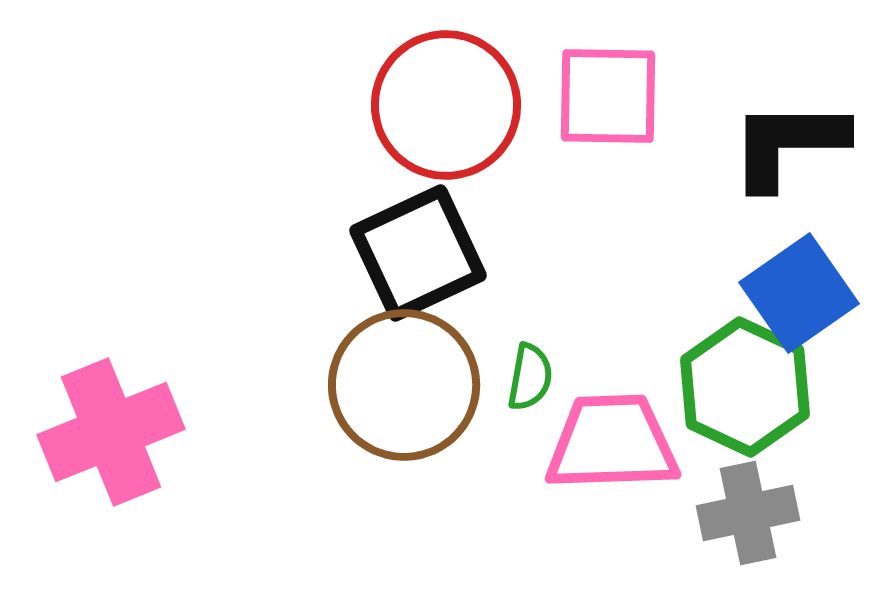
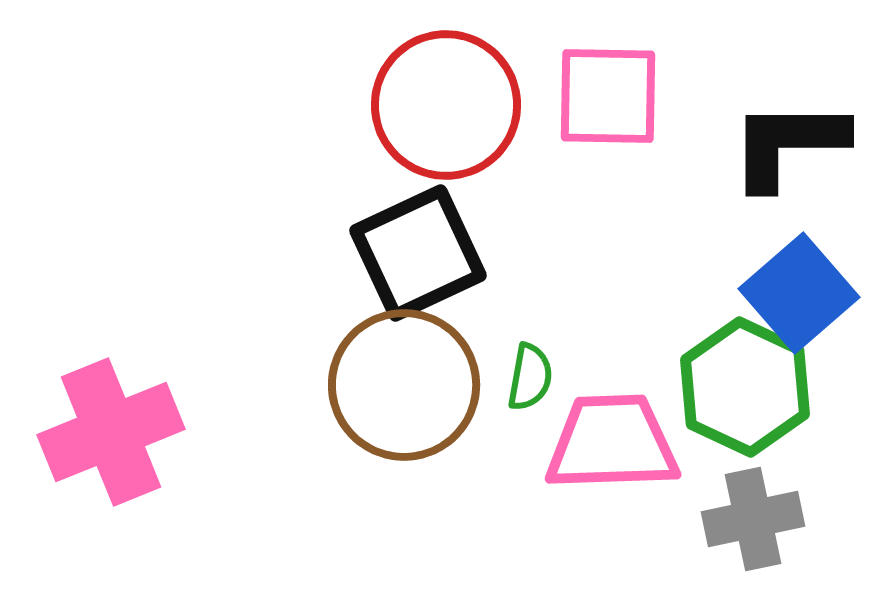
blue square: rotated 6 degrees counterclockwise
gray cross: moved 5 px right, 6 px down
